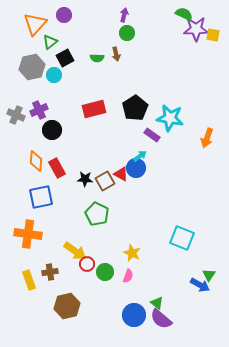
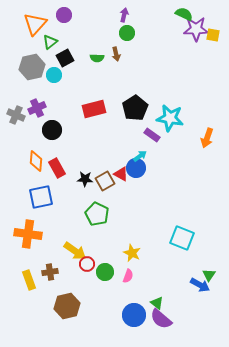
purple cross at (39, 110): moved 2 px left, 2 px up
